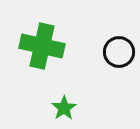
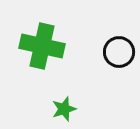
green star: moved 1 px down; rotated 15 degrees clockwise
